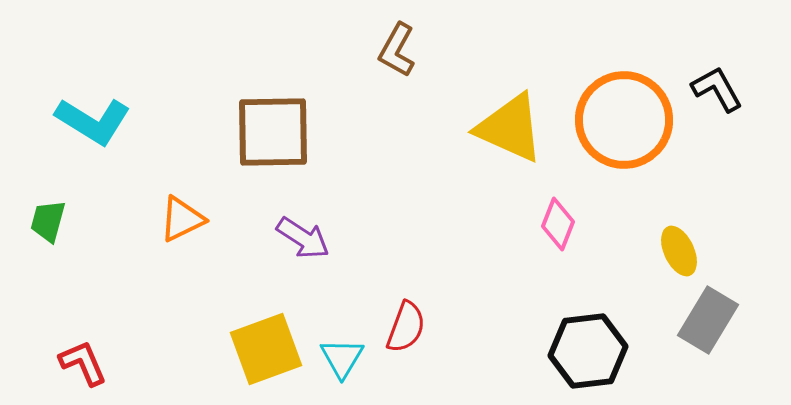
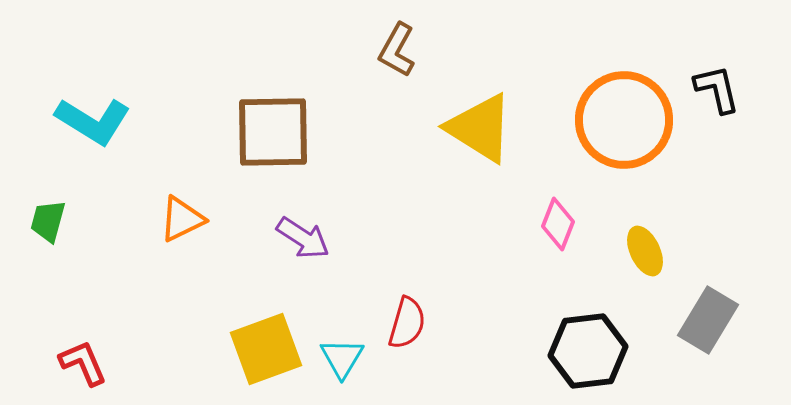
black L-shape: rotated 16 degrees clockwise
yellow triangle: moved 30 px left; rotated 8 degrees clockwise
yellow ellipse: moved 34 px left
red semicircle: moved 1 px right, 4 px up; rotated 4 degrees counterclockwise
